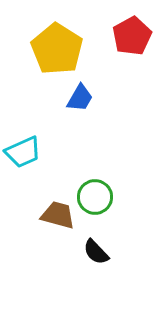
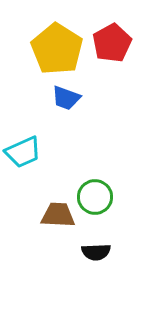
red pentagon: moved 20 px left, 7 px down
blue trapezoid: moved 14 px left; rotated 80 degrees clockwise
brown trapezoid: rotated 12 degrees counterclockwise
black semicircle: rotated 48 degrees counterclockwise
